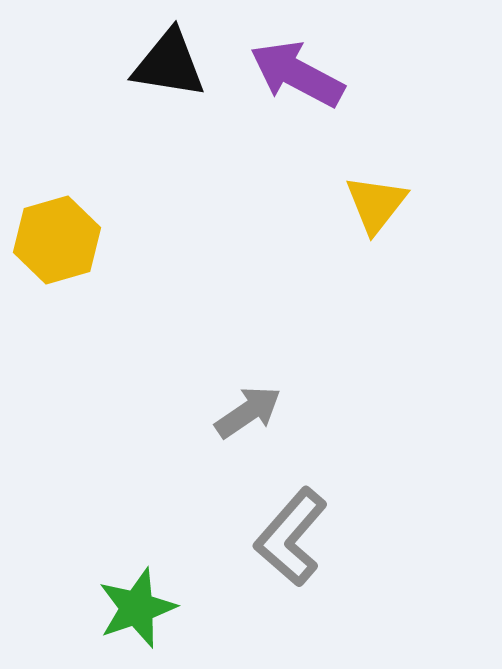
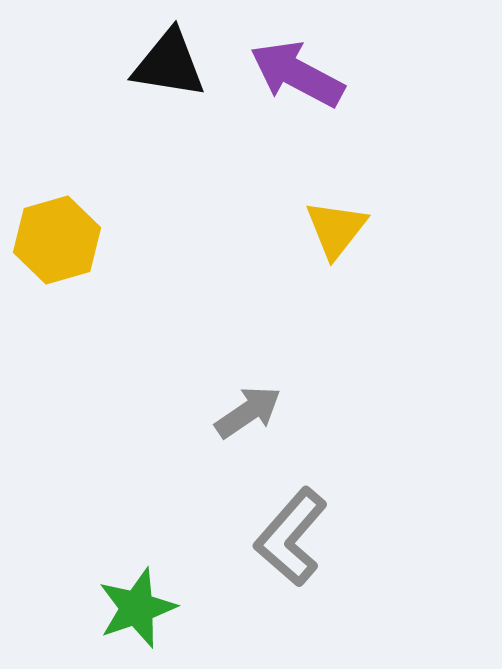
yellow triangle: moved 40 px left, 25 px down
